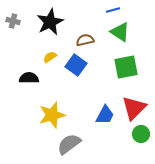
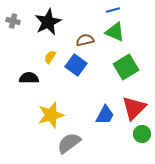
black star: moved 2 px left
green triangle: moved 5 px left; rotated 10 degrees counterclockwise
yellow semicircle: rotated 24 degrees counterclockwise
green square: rotated 20 degrees counterclockwise
yellow star: moved 1 px left
green circle: moved 1 px right
gray semicircle: moved 1 px up
